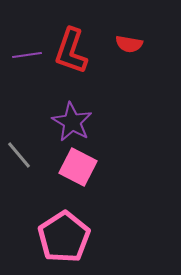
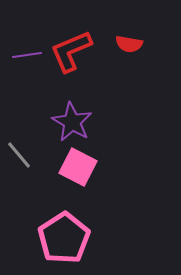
red L-shape: rotated 48 degrees clockwise
pink pentagon: moved 1 px down
